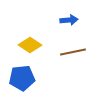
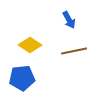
blue arrow: rotated 66 degrees clockwise
brown line: moved 1 px right, 1 px up
